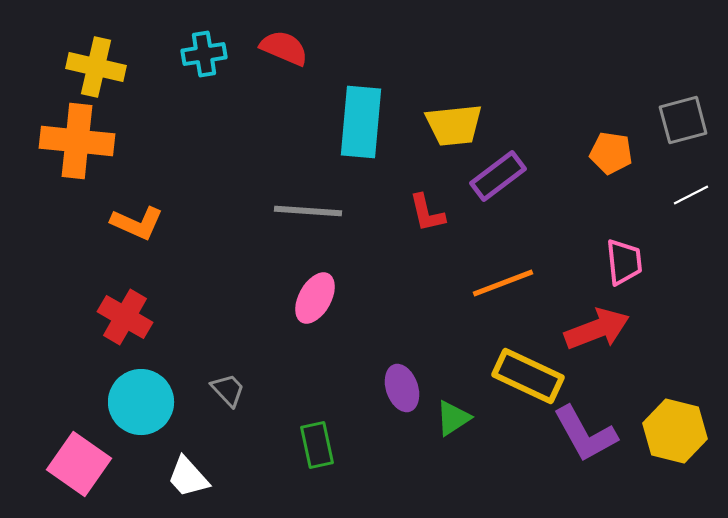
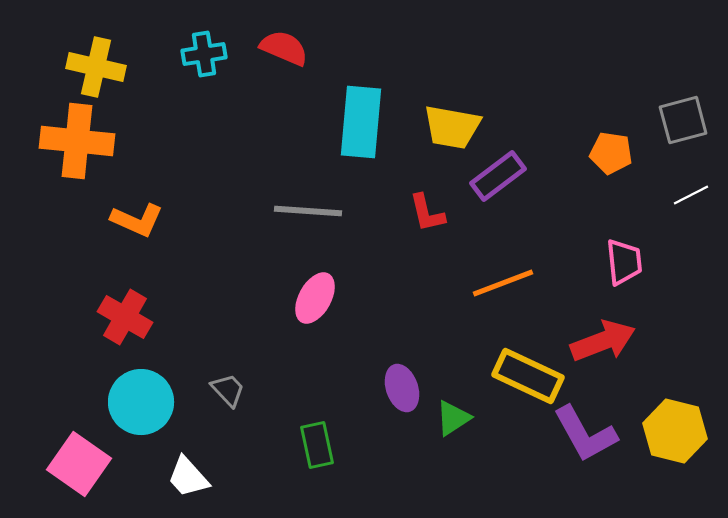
yellow trapezoid: moved 2 px left, 2 px down; rotated 16 degrees clockwise
orange L-shape: moved 3 px up
red arrow: moved 6 px right, 12 px down
